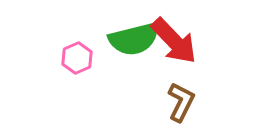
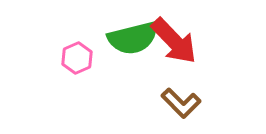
green semicircle: moved 1 px left, 1 px up
brown L-shape: moved 1 px down; rotated 108 degrees clockwise
